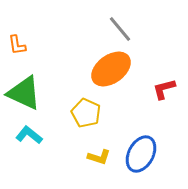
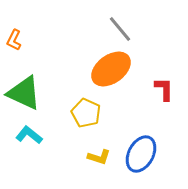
orange L-shape: moved 3 px left, 5 px up; rotated 35 degrees clockwise
red L-shape: rotated 105 degrees clockwise
